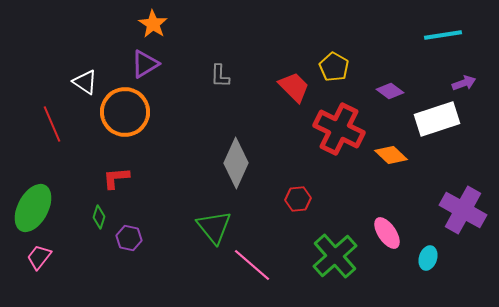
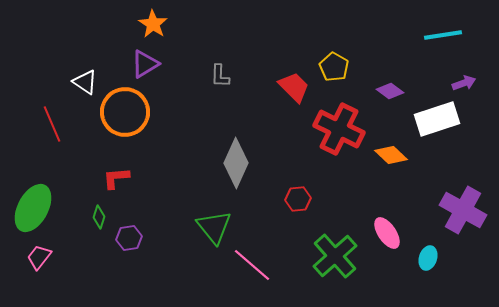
purple hexagon: rotated 20 degrees counterclockwise
